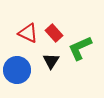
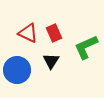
red rectangle: rotated 18 degrees clockwise
green L-shape: moved 6 px right, 1 px up
